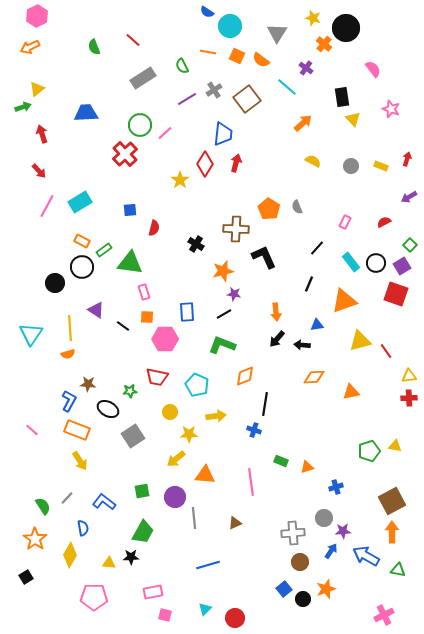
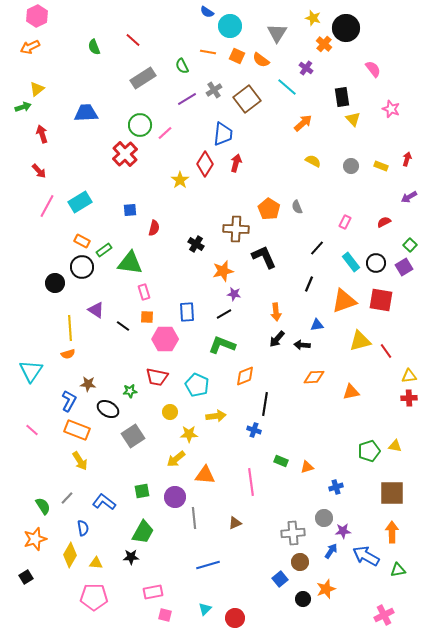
purple square at (402, 266): moved 2 px right, 1 px down
red square at (396, 294): moved 15 px left, 6 px down; rotated 10 degrees counterclockwise
cyan triangle at (31, 334): moved 37 px down
brown square at (392, 501): moved 8 px up; rotated 28 degrees clockwise
orange star at (35, 539): rotated 20 degrees clockwise
yellow triangle at (109, 563): moved 13 px left
green triangle at (398, 570): rotated 21 degrees counterclockwise
blue square at (284, 589): moved 4 px left, 10 px up
